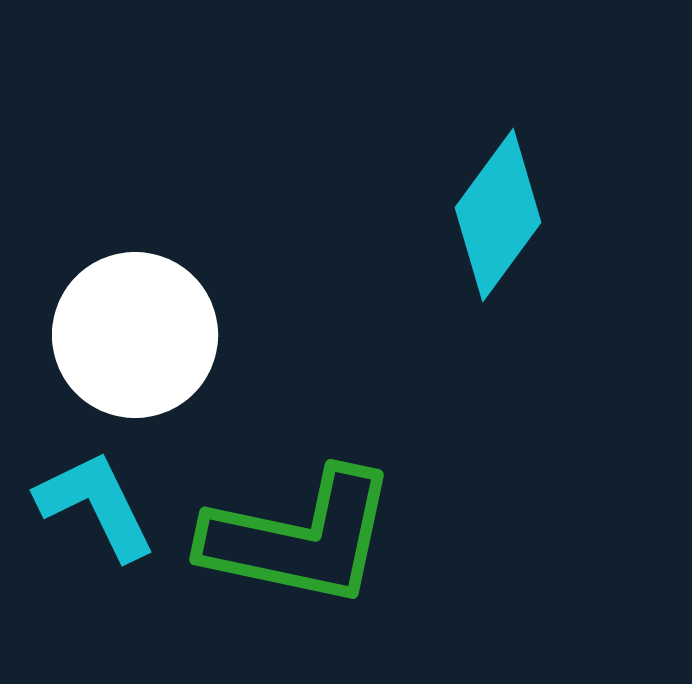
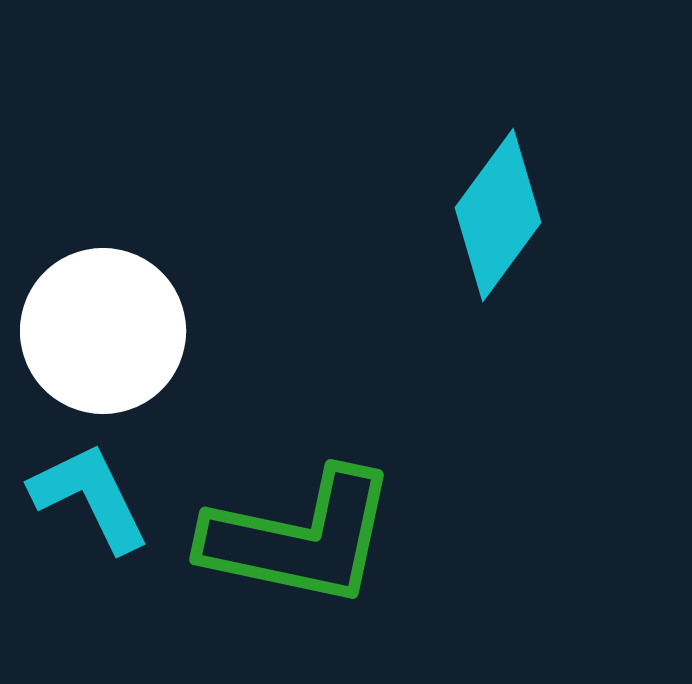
white circle: moved 32 px left, 4 px up
cyan L-shape: moved 6 px left, 8 px up
